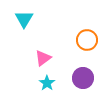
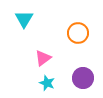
orange circle: moved 9 px left, 7 px up
cyan star: rotated 14 degrees counterclockwise
